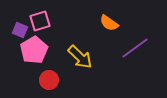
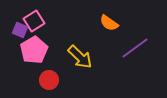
pink square: moved 6 px left; rotated 15 degrees counterclockwise
